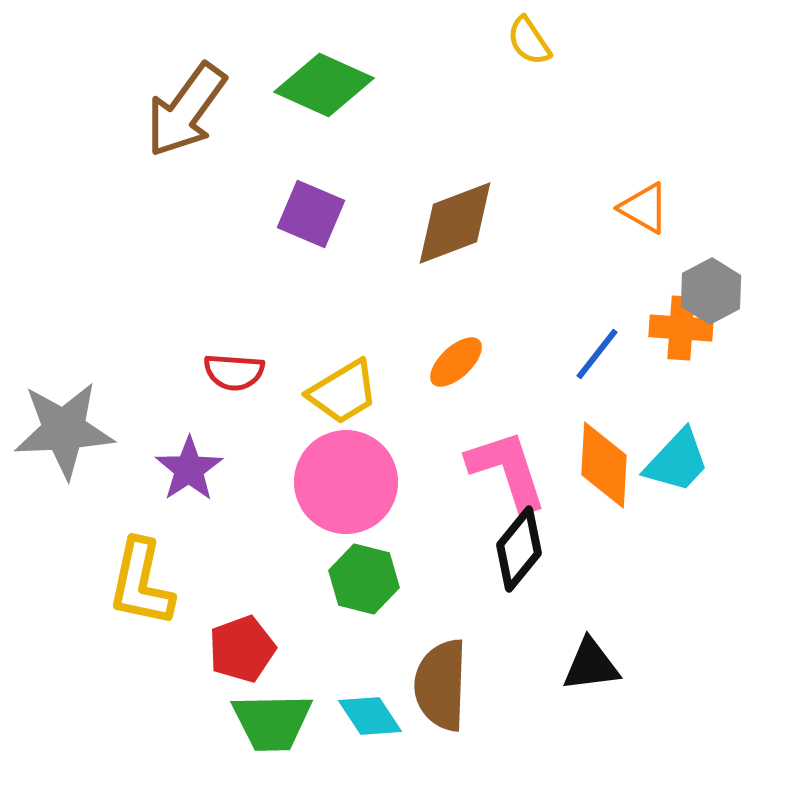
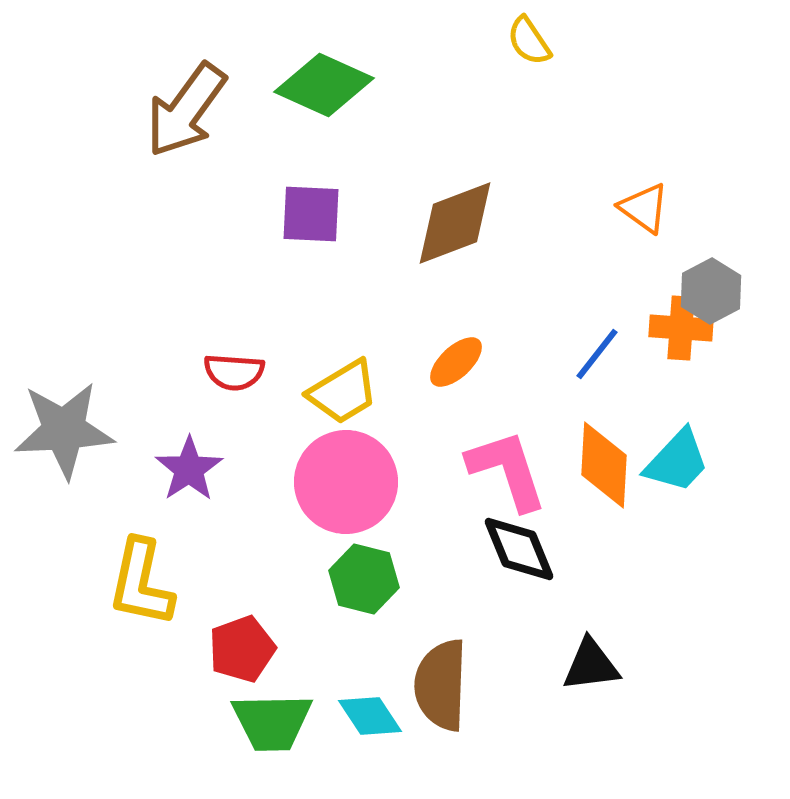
orange triangle: rotated 6 degrees clockwise
purple square: rotated 20 degrees counterclockwise
black diamond: rotated 62 degrees counterclockwise
